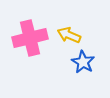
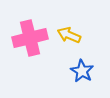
blue star: moved 1 px left, 9 px down
